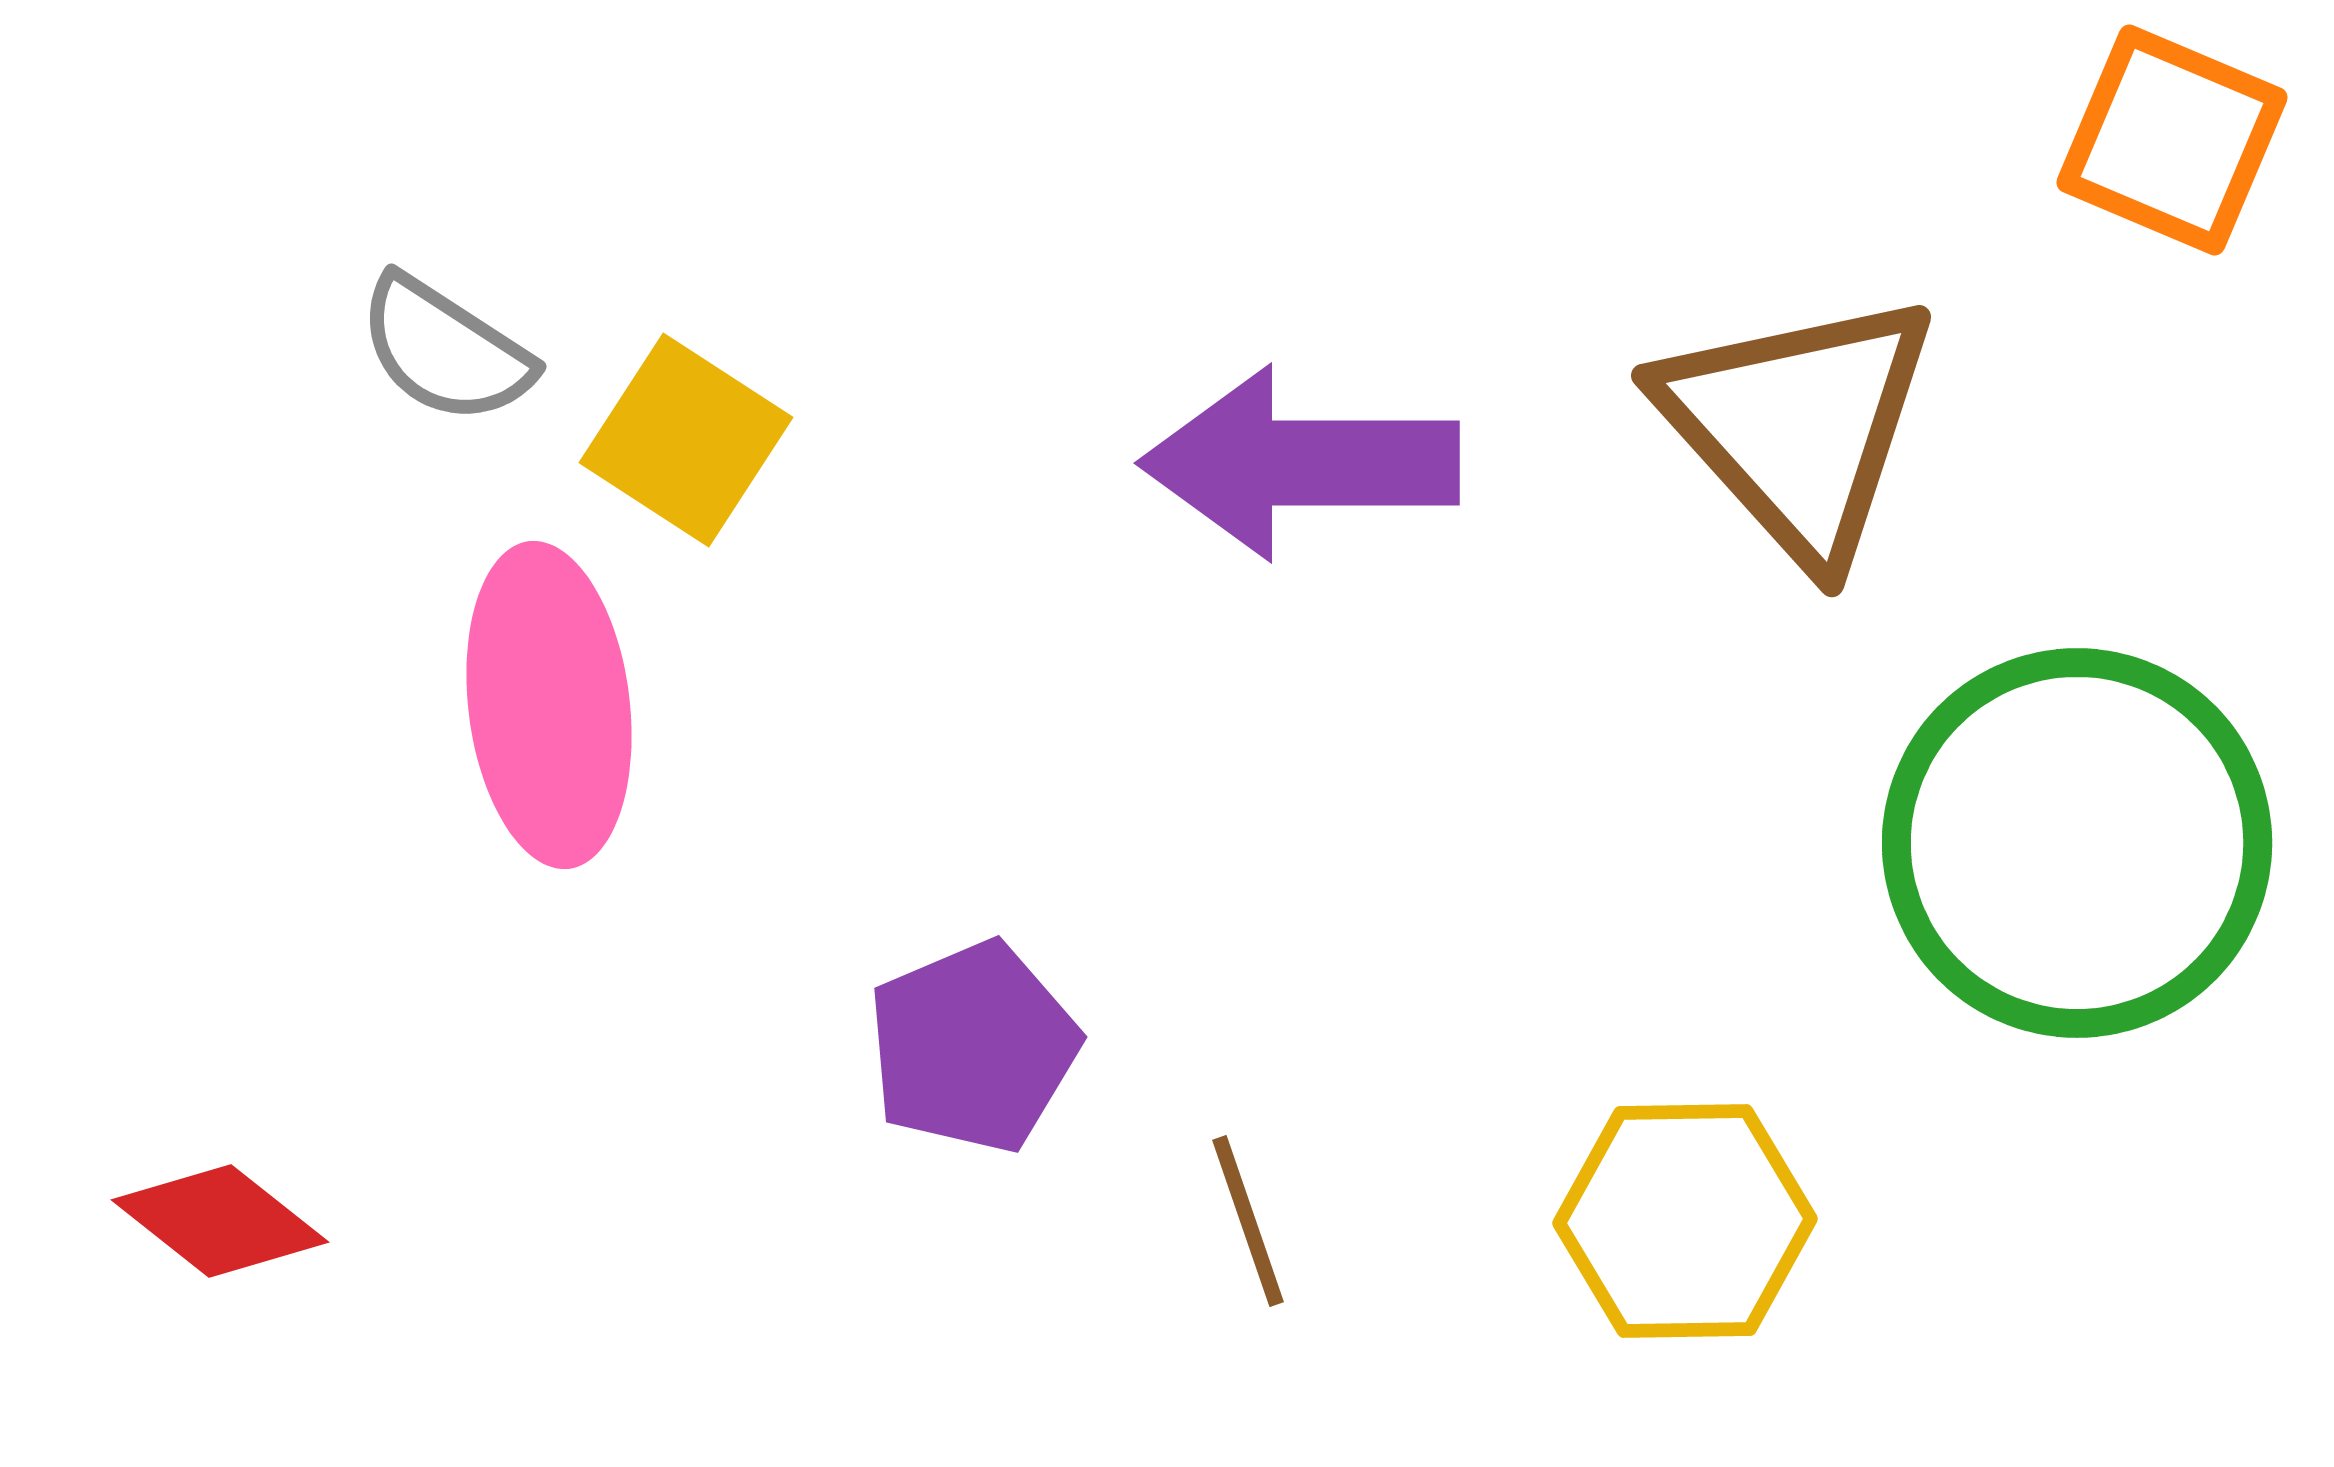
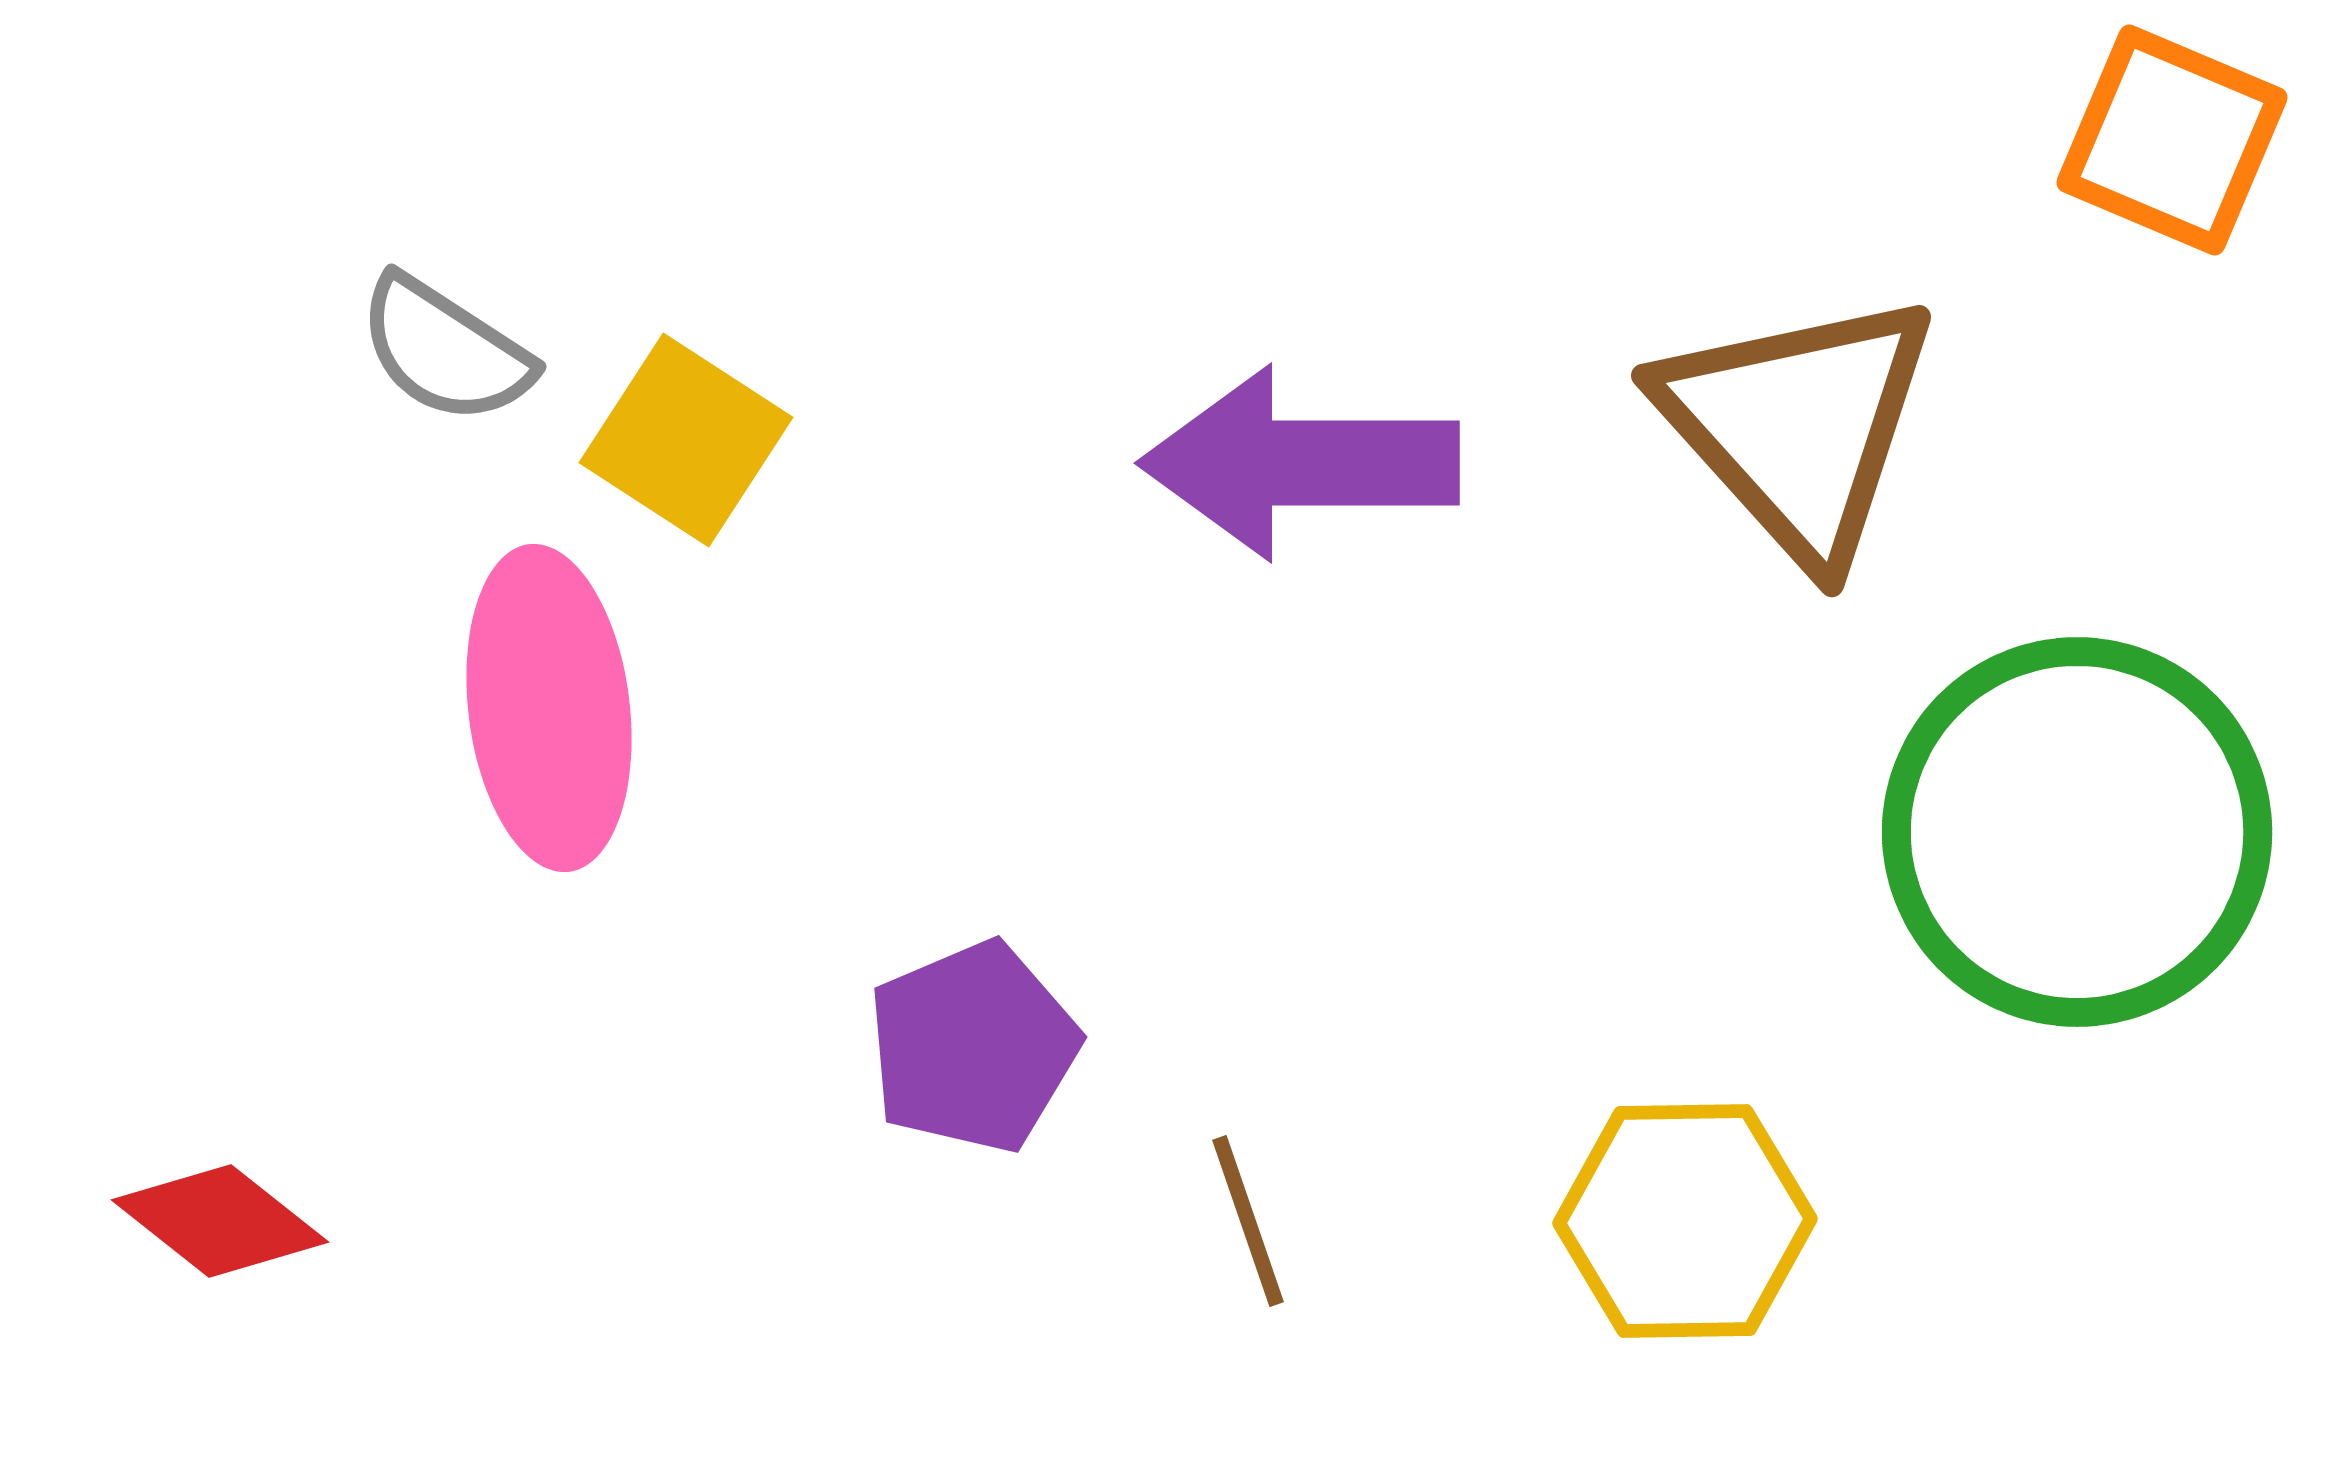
pink ellipse: moved 3 px down
green circle: moved 11 px up
